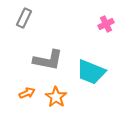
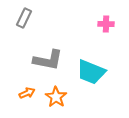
pink cross: rotated 28 degrees clockwise
